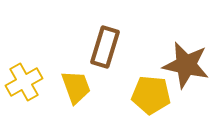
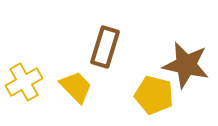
yellow trapezoid: rotated 24 degrees counterclockwise
yellow pentagon: moved 3 px right; rotated 9 degrees clockwise
